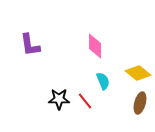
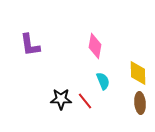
pink diamond: rotated 10 degrees clockwise
yellow diamond: rotated 50 degrees clockwise
black star: moved 2 px right
brown ellipse: rotated 20 degrees counterclockwise
